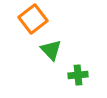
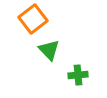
green triangle: moved 2 px left
